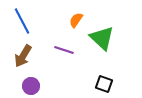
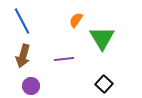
green triangle: rotated 16 degrees clockwise
purple line: moved 9 px down; rotated 24 degrees counterclockwise
brown arrow: rotated 15 degrees counterclockwise
black square: rotated 24 degrees clockwise
